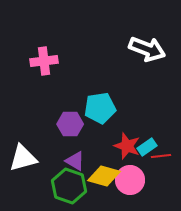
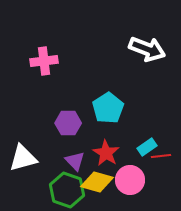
cyan pentagon: moved 8 px right; rotated 24 degrees counterclockwise
purple hexagon: moved 2 px left, 1 px up
red star: moved 21 px left, 7 px down; rotated 12 degrees clockwise
purple triangle: rotated 15 degrees clockwise
yellow diamond: moved 7 px left, 6 px down
green hexagon: moved 2 px left, 4 px down
